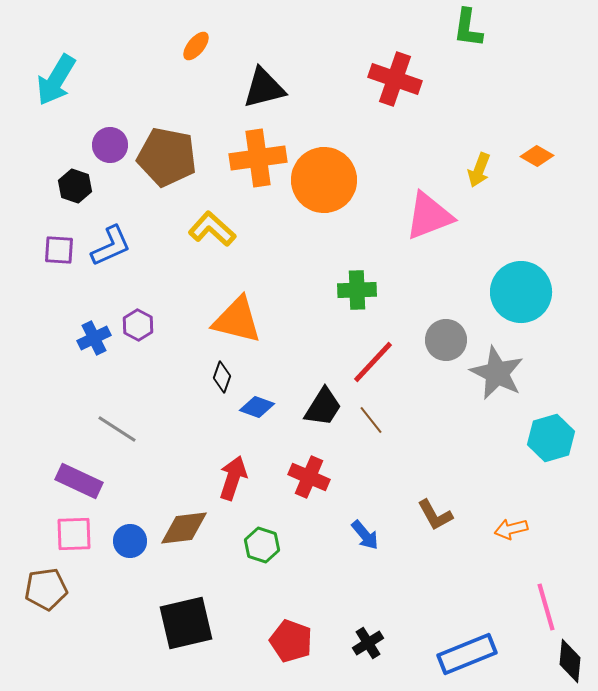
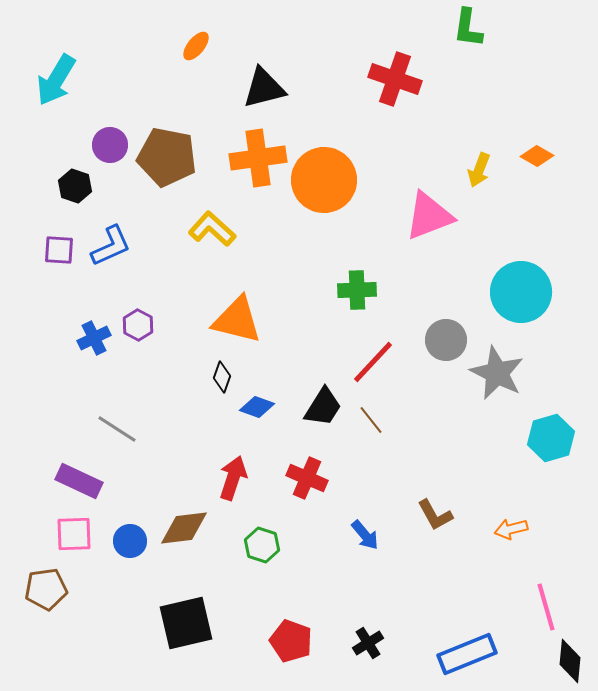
red cross at (309, 477): moved 2 px left, 1 px down
